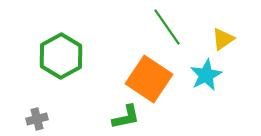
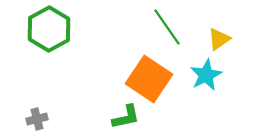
yellow triangle: moved 4 px left
green hexagon: moved 12 px left, 27 px up
